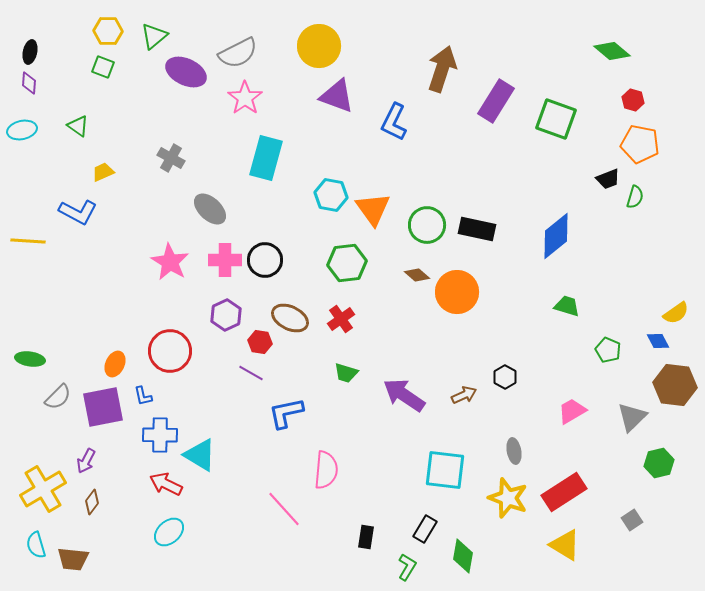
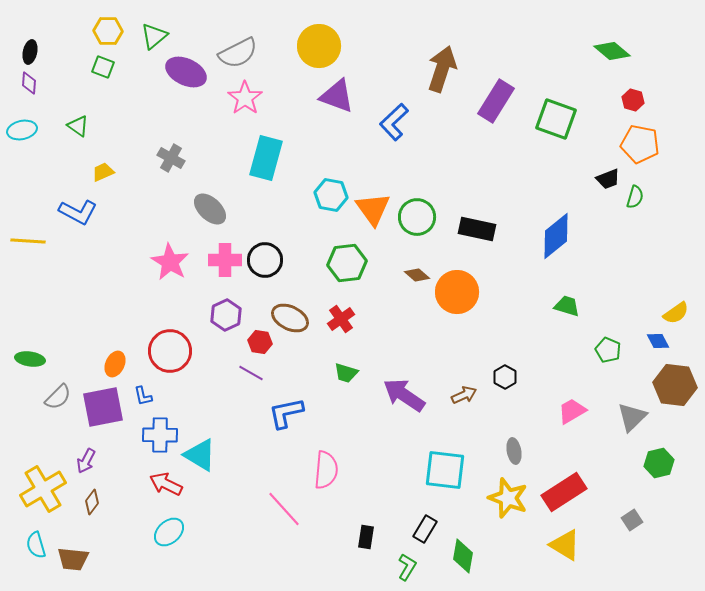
blue L-shape at (394, 122): rotated 21 degrees clockwise
green circle at (427, 225): moved 10 px left, 8 px up
